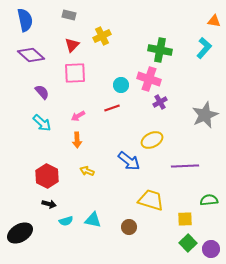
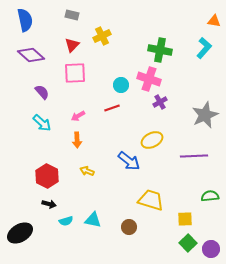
gray rectangle: moved 3 px right
purple line: moved 9 px right, 10 px up
green semicircle: moved 1 px right, 4 px up
